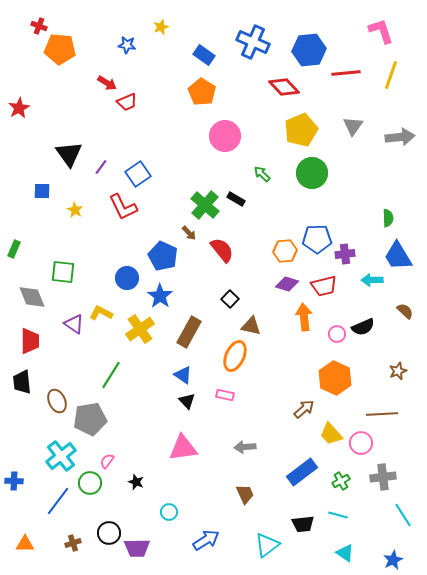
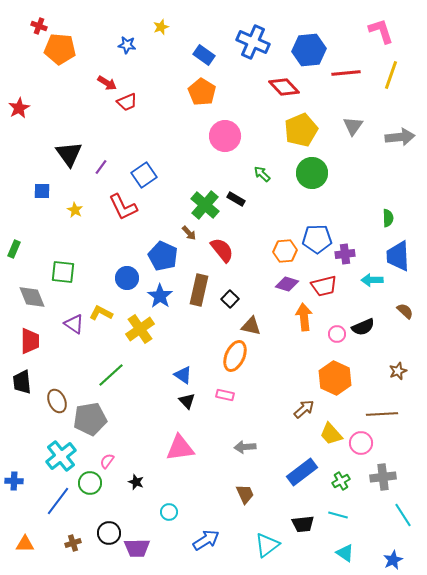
blue square at (138, 174): moved 6 px right, 1 px down
blue trapezoid at (398, 256): rotated 28 degrees clockwise
brown rectangle at (189, 332): moved 10 px right, 42 px up; rotated 16 degrees counterclockwise
green line at (111, 375): rotated 16 degrees clockwise
pink triangle at (183, 448): moved 3 px left
